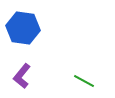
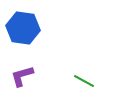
purple L-shape: rotated 35 degrees clockwise
